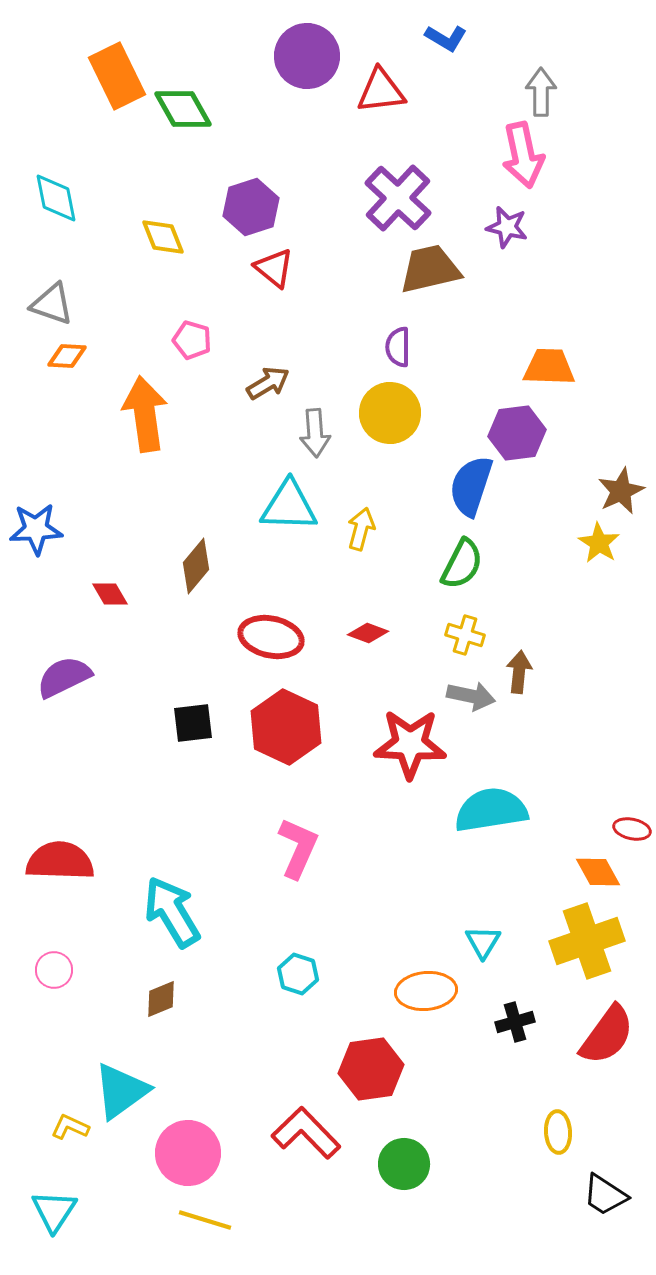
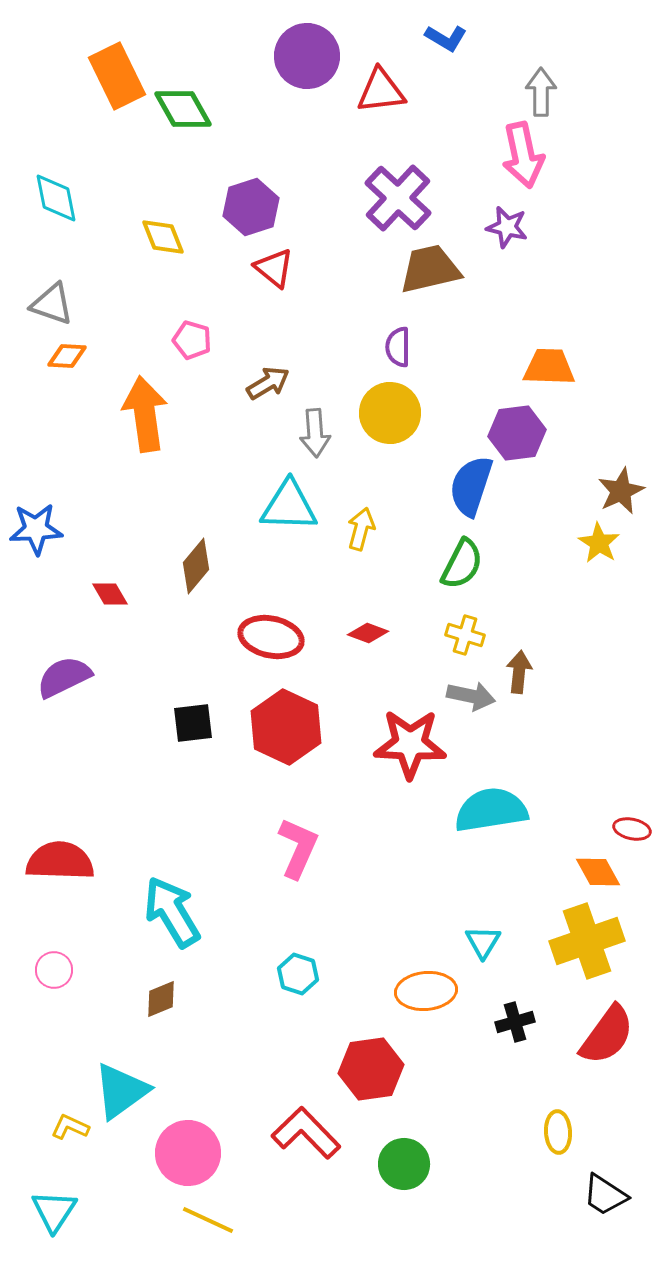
yellow line at (205, 1220): moved 3 px right; rotated 8 degrees clockwise
